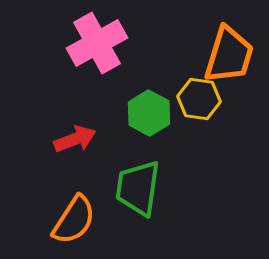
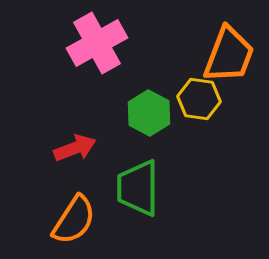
orange trapezoid: rotated 4 degrees clockwise
red arrow: moved 9 px down
green trapezoid: rotated 8 degrees counterclockwise
